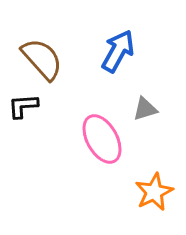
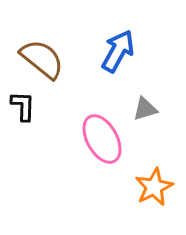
brown semicircle: rotated 9 degrees counterclockwise
black L-shape: rotated 96 degrees clockwise
orange star: moved 5 px up
